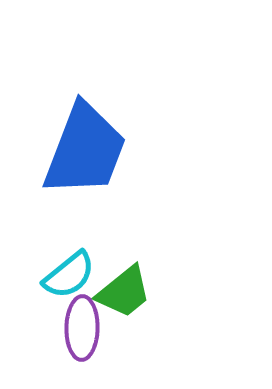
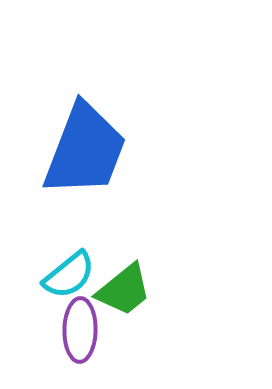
green trapezoid: moved 2 px up
purple ellipse: moved 2 px left, 2 px down
